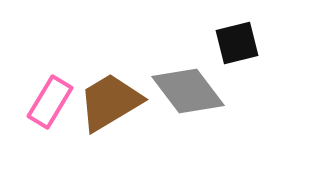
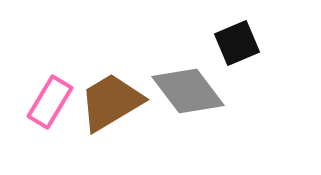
black square: rotated 9 degrees counterclockwise
brown trapezoid: moved 1 px right
